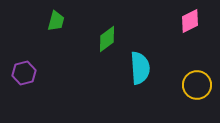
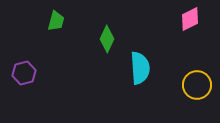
pink diamond: moved 2 px up
green diamond: rotated 28 degrees counterclockwise
